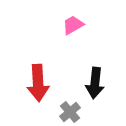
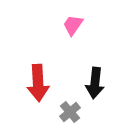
pink trapezoid: rotated 25 degrees counterclockwise
